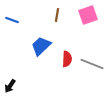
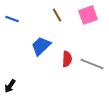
brown line: rotated 40 degrees counterclockwise
blue line: moved 1 px up
